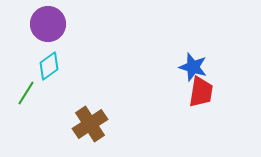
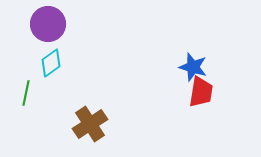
cyan diamond: moved 2 px right, 3 px up
green line: rotated 20 degrees counterclockwise
